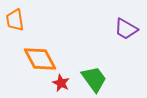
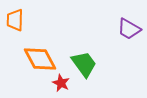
orange trapezoid: rotated 10 degrees clockwise
purple trapezoid: moved 3 px right
green trapezoid: moved 10 px left, 15 px up
